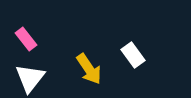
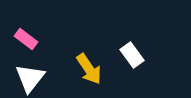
pink rectangle: rotated 15 degrees counterclockwise
white rectangle: moved 1 px left
